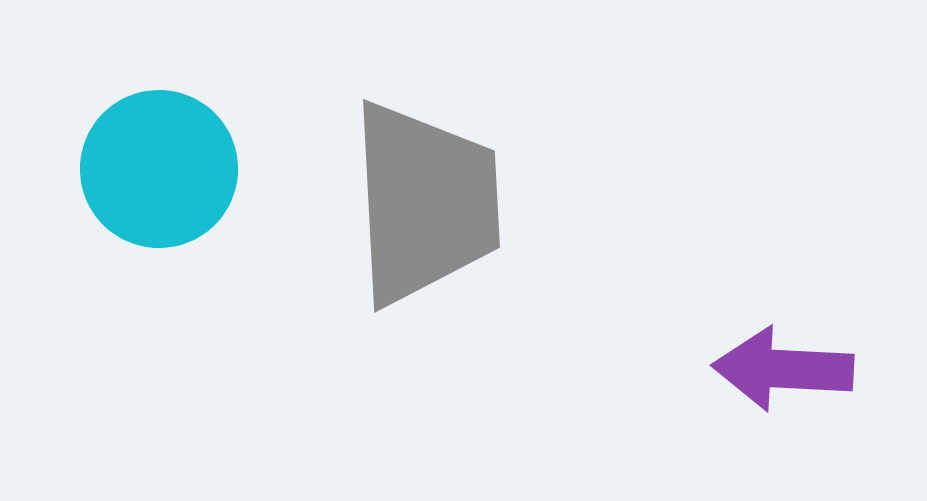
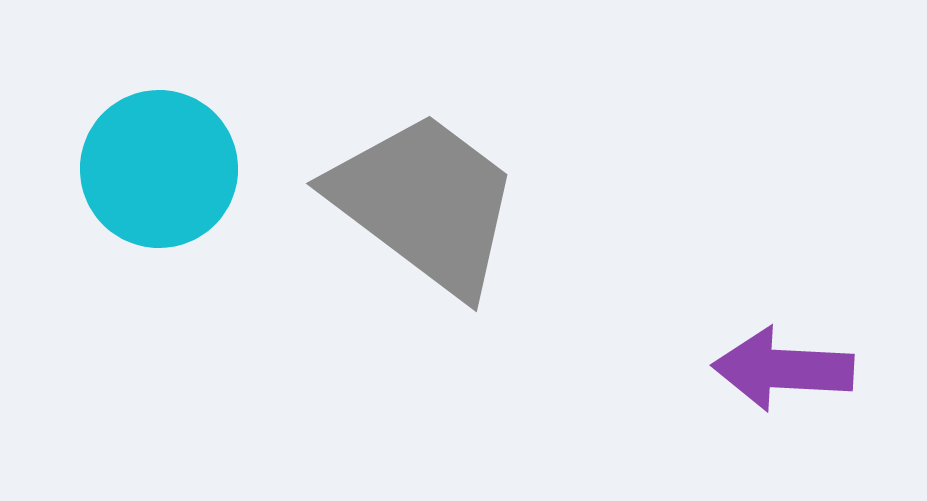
gray trapezoid: rotated 50 degrees counterclockwise
